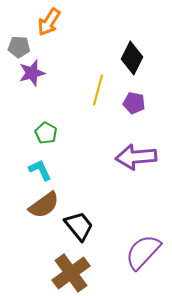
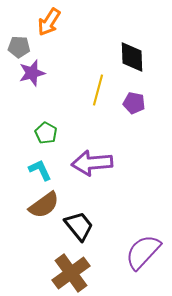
black diamond: moved 1 px up; rotated 28 degrees counterclockwise
purple arrow: moved 44 px left, 6 px down
